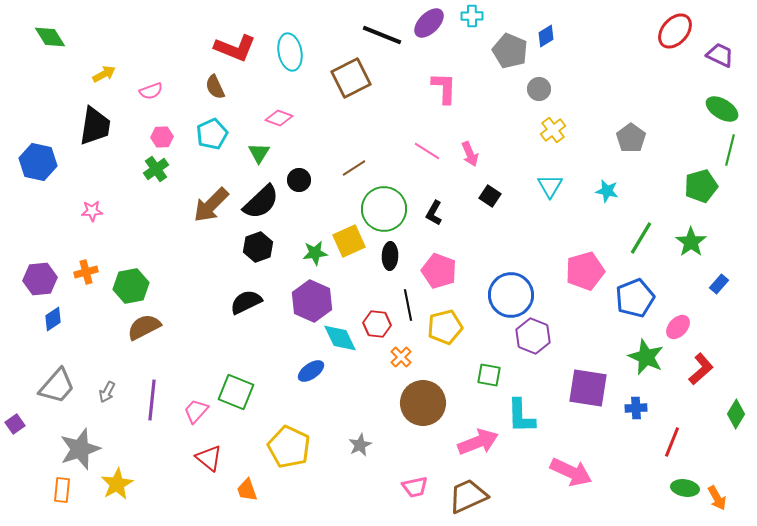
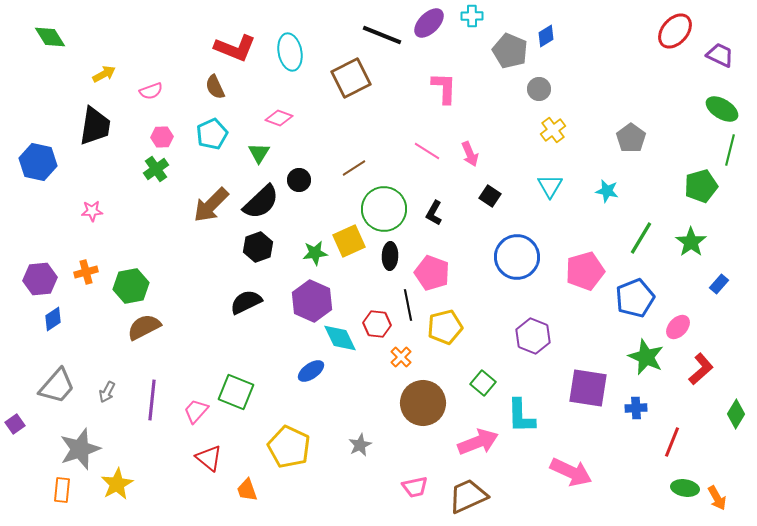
pink pentagon at (439, 271): moved 7 px left, 2 px down
blue circle at (511, 295): moved 6 px right, 38 px up
green square at (489, 375): moved 6 px left, 8 px down; rotated 30 degrees clockwise
